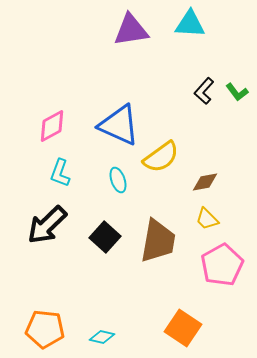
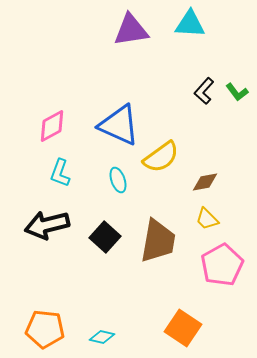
black arrow: rotated 30 degrees clockwise
